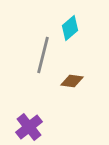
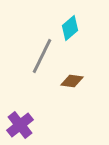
gray line: moved 1 px left, 1 px down; rotated 12 degrees clockwise
purple cross: moved 9 px left, 2 px up
